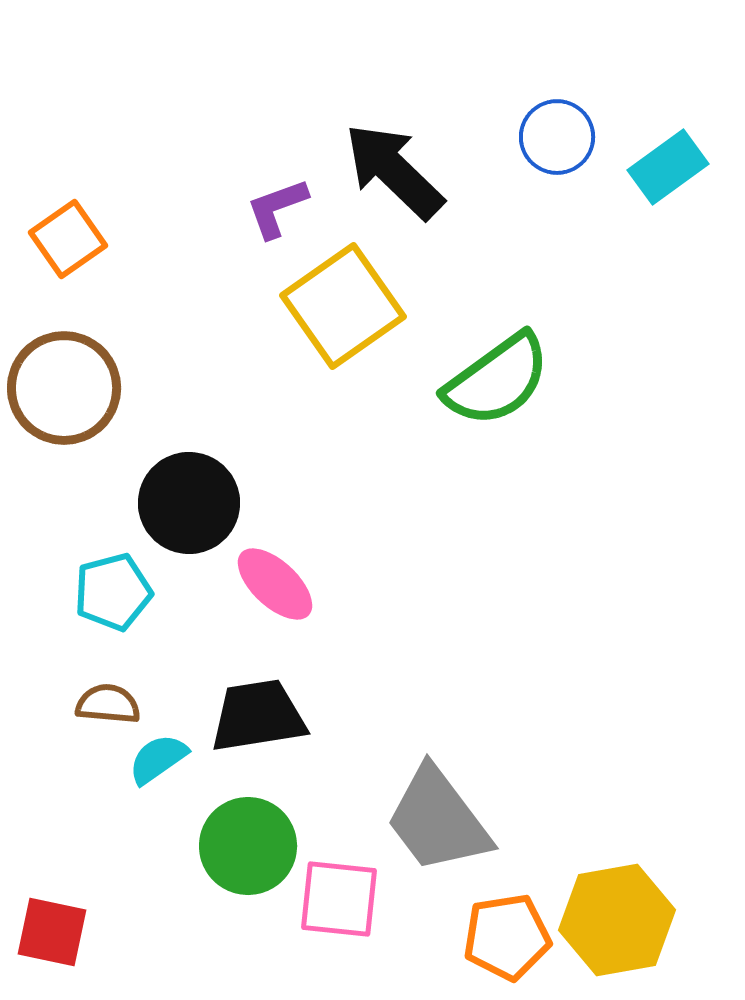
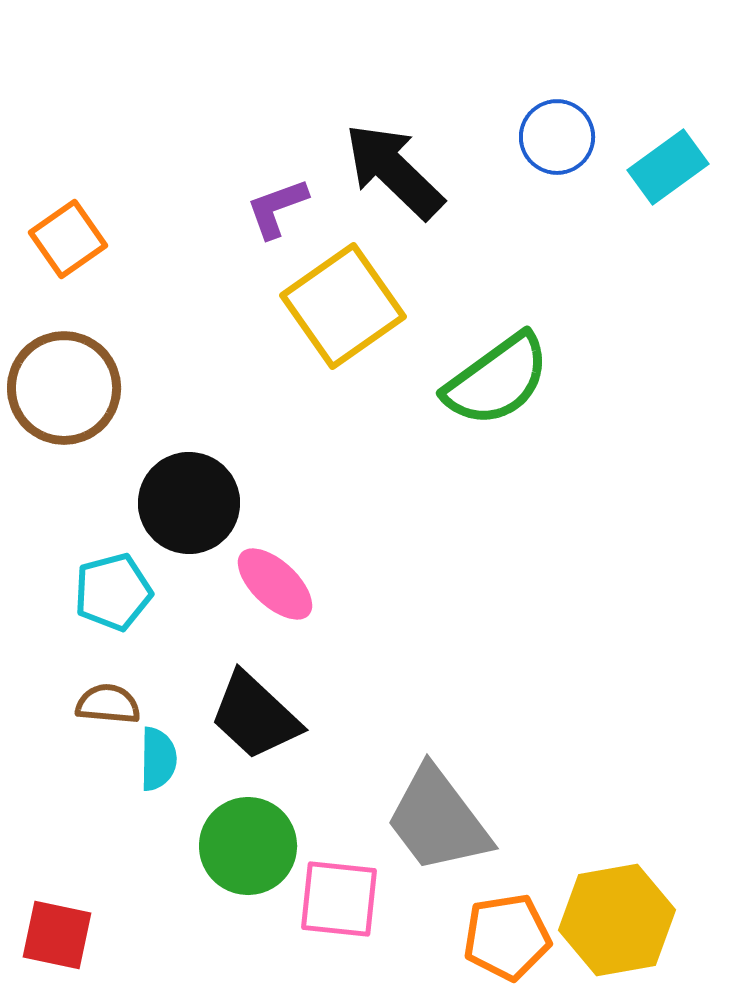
black trapezoid: moved 3 px left; rotated 128 degrees counterclockwise
cyan semicircle: rotated 126 degrees clockwise
red square: moved 5 px right, 3 px down
